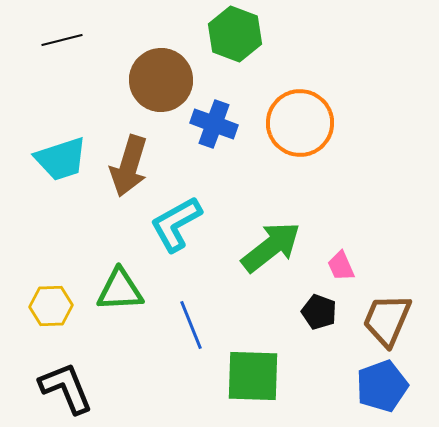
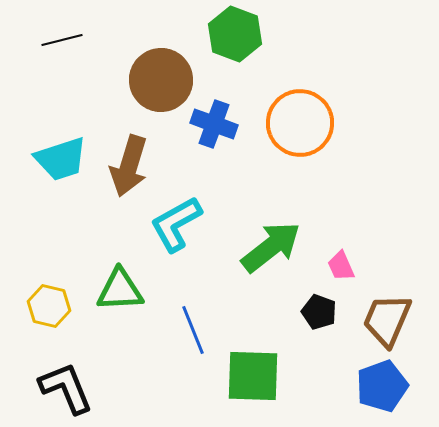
yellow hexagon: moved 2 px left; rotated 15 degrees clockwise
blue line: moved 2 px right, 5 px down
